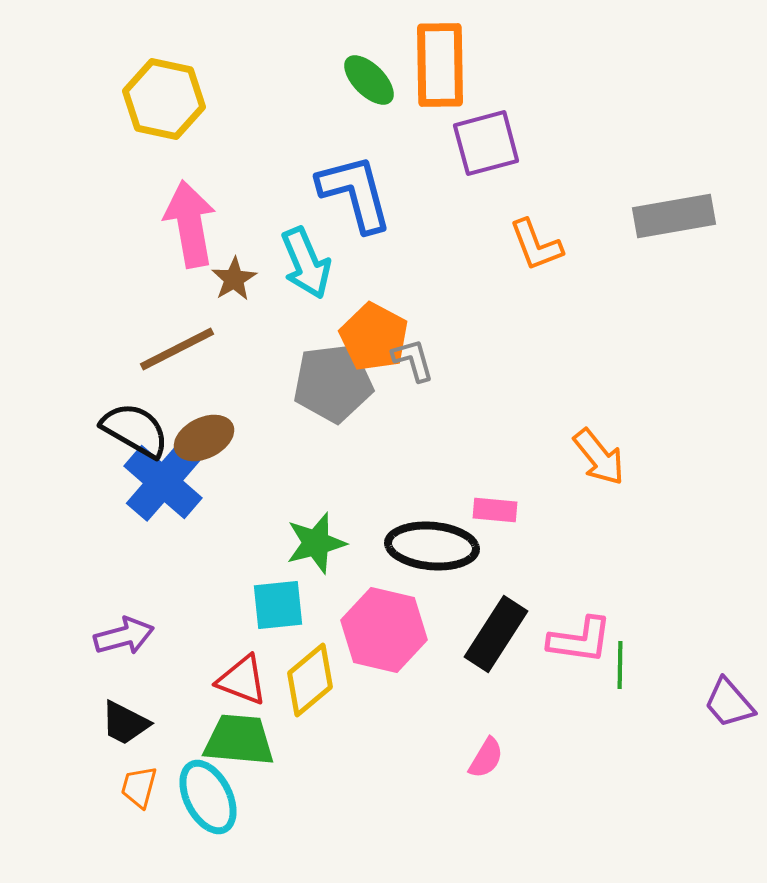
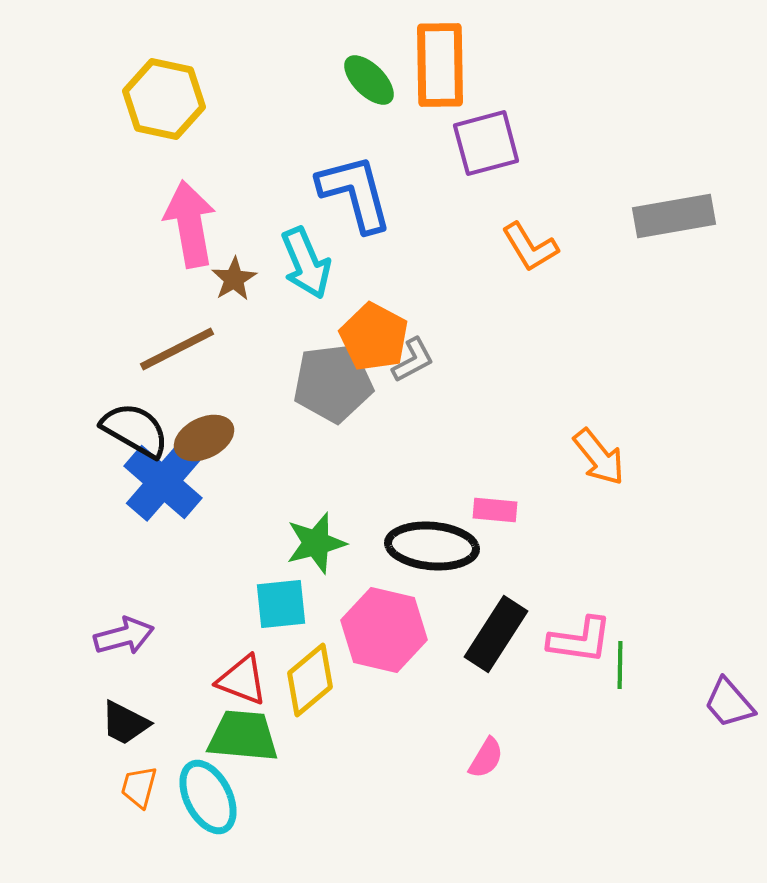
orange L-shape: moved 6 px left, 2 px down; rotated 10 degrees counterclockwise
gray L-shape: rotated 78 degrees clockwise
cyan square: moved 3 px right, 1 px up
green trapezoid: moved 4 px right, 4 px up
